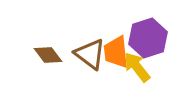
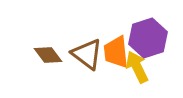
brown triangle: moved 3 px left
yellow arrow: rotated 12 degrees clockwise
